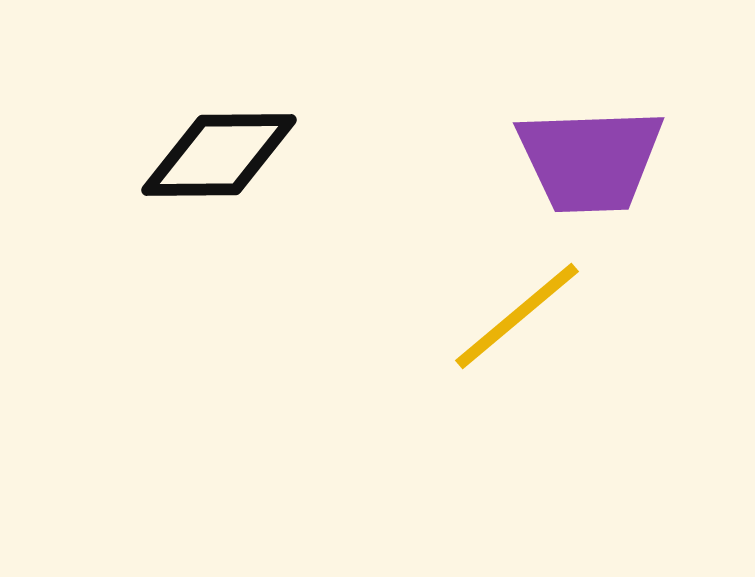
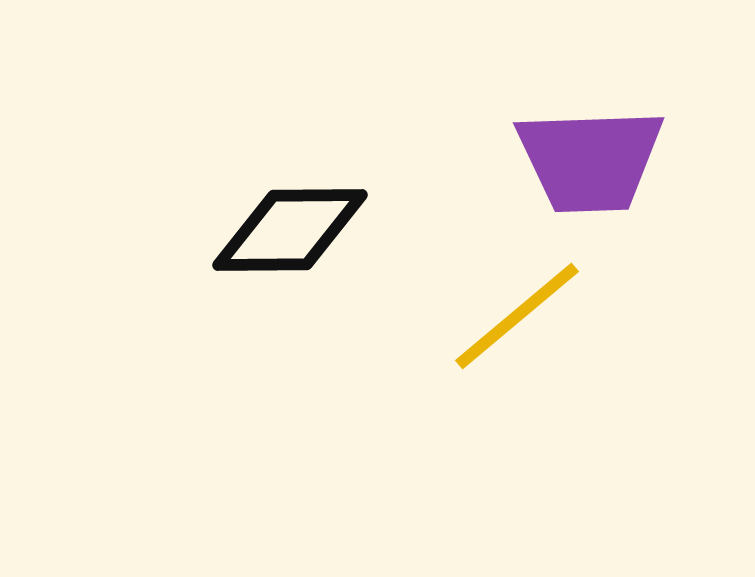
black diamond: moved 71 px right, 75 px down
